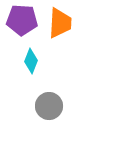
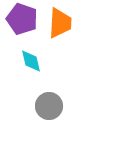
purple pentagon: moved 1 px up; rotated 16 degrees clockwise
cyan diamond: rotated 35 degrees counterclockwise
